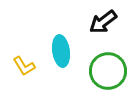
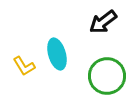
cyan ellipse: moved 4 px left, 3 px down; rotated 8 degrees counterclockwise
green circle: moved 1 px left, 5 px down
